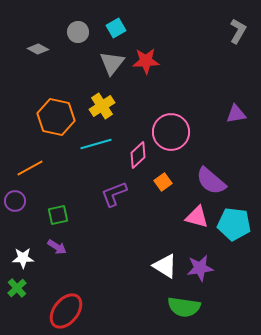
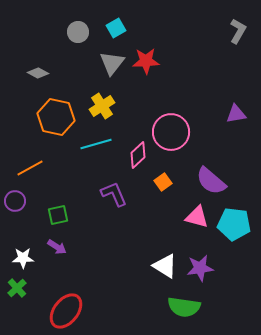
gray diamond: moved 24 px down
purple L-shape: rotated 88 degrees clockwise
